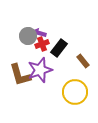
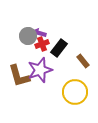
brown L-shape: moved 1 px left, 1 px down
